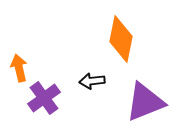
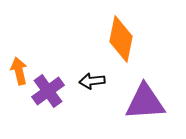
orange arrow: moved 3 px down
purple cross: moved 4 px right, 7 px up
purple triangle: rotated 18 degrees clockwise
